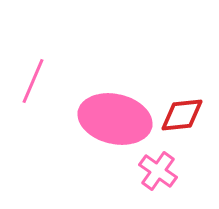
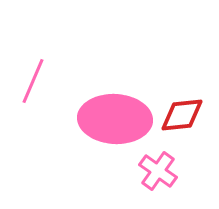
pink ellipse: rotated 10 degrees counterclockwise
